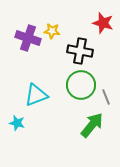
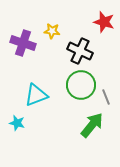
red star: moved 1 px right, 1 px up
purple cross: moved 5 px left, 5 px down
black cross: rotated 15 degrees clockwise
